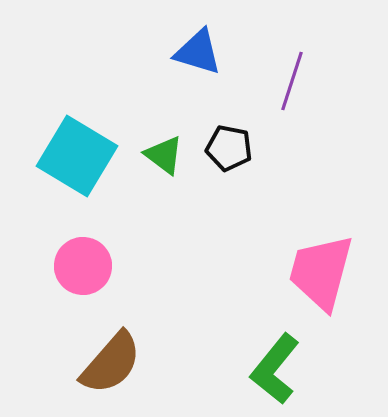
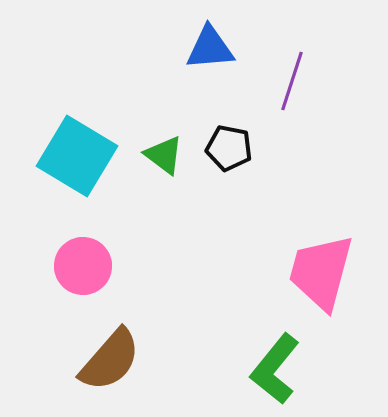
blue triangle: moved 12 px right, 4 px up; rotated 22 degrees counterclockwise
brown semicircle: moved 1 px left, 3 px up
